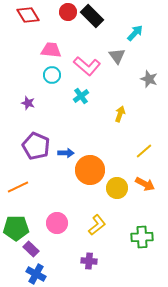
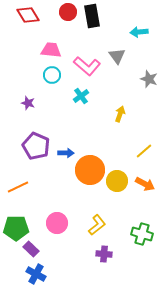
black rectangle: rotated 35 degrees clockwise
cyan arrow: moved 4 px right, 1 px up; rotated 138 degrees counterclockwise
yellow circle: moved 7 px up
green cross: moved 3 px up; rotated 20 degrees clockwise
purple cross: moved 15 px right, 7 px up
